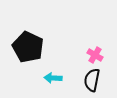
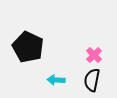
pink cross: moved 1 px left; rotated 14 degrees clockwise
cyan arrow: moved 3 px right, 2 px down
